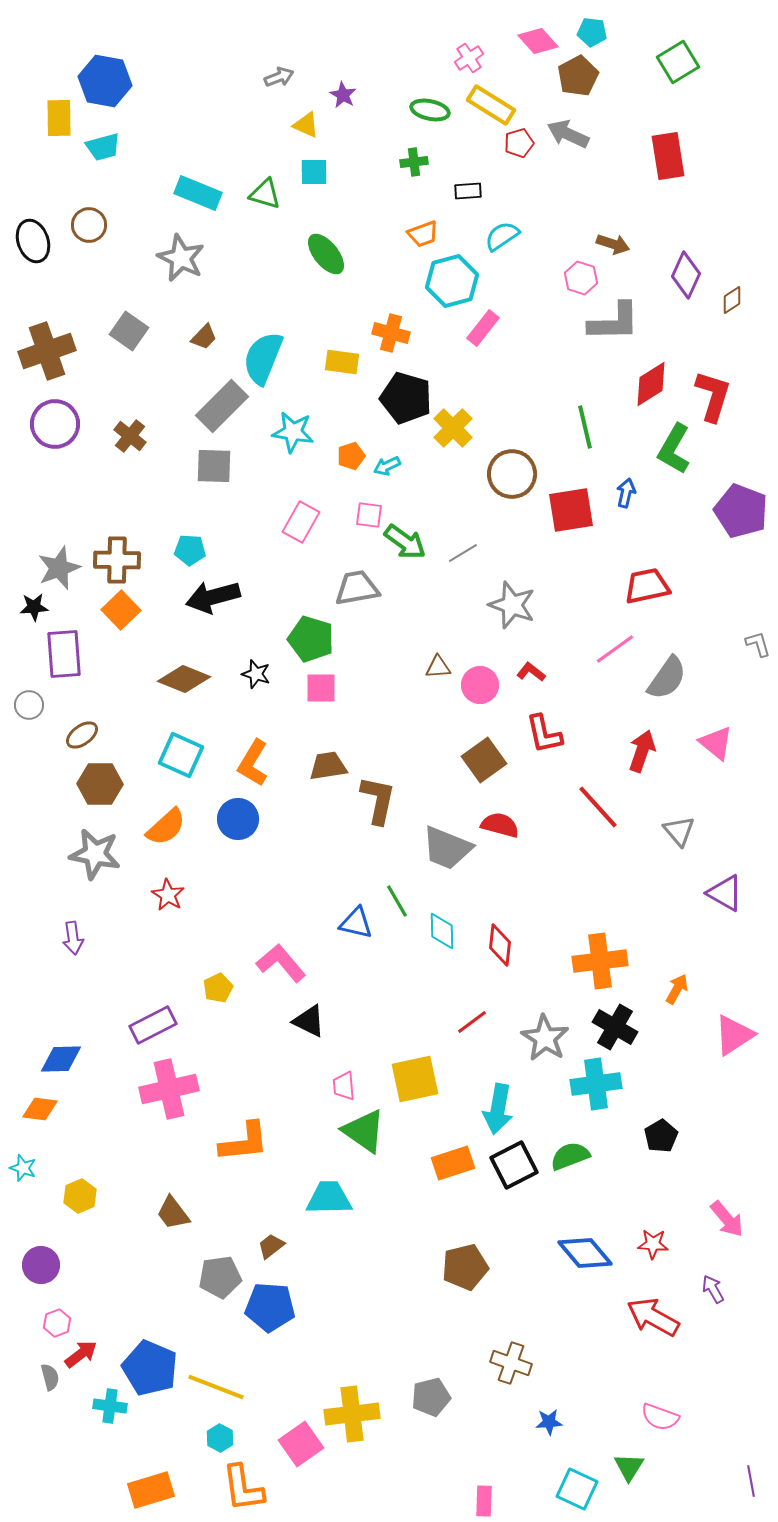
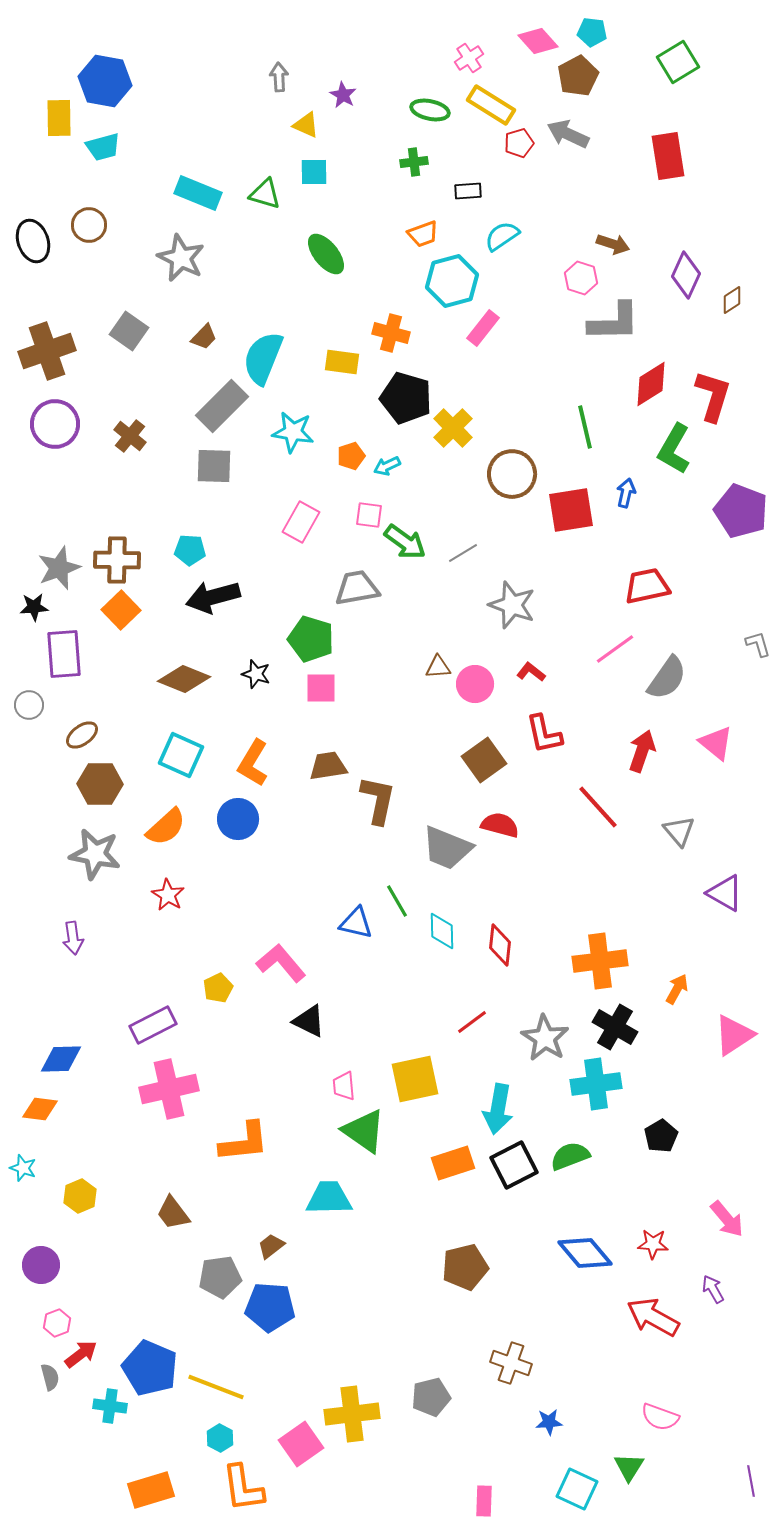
gray arrow at (279, 77): rotated 72 degrees counterclockwise
pink circle at (480, 685): moved 5 px left, 1 px up
